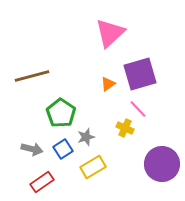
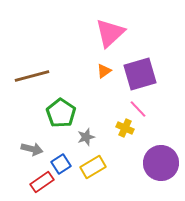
orange triangle: moved 4 px left, 13 px up
blue square: moved 2 px left, 15 px down
purple circle: moved 1 px left, 1 px up
